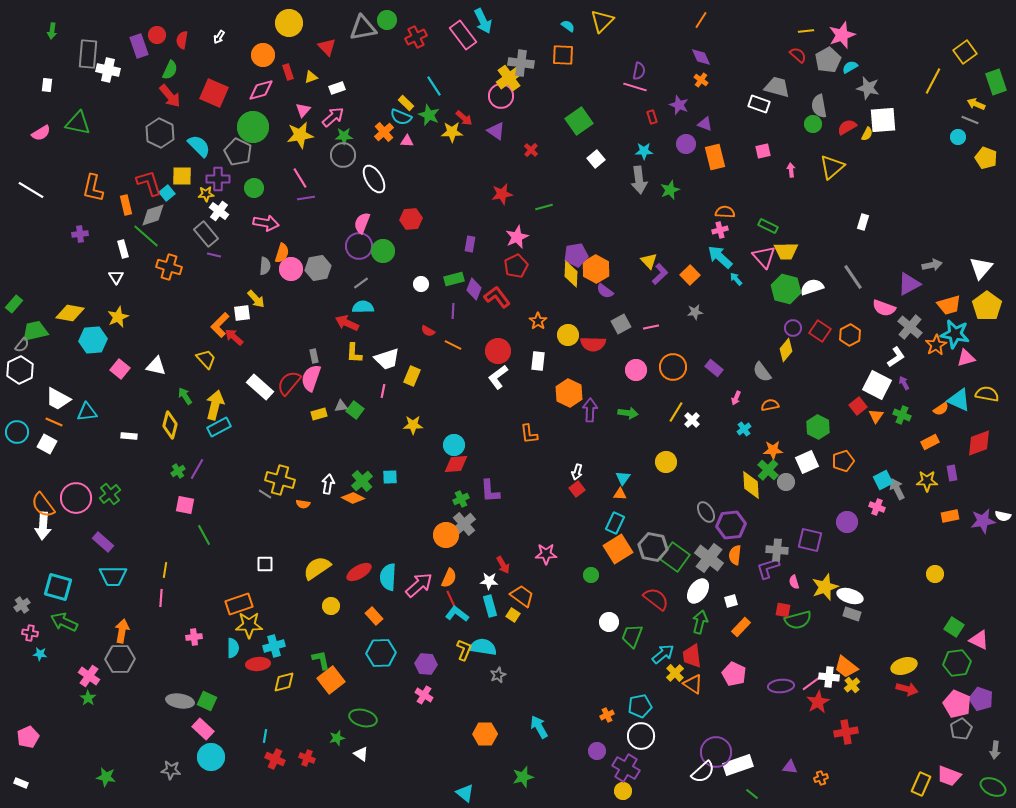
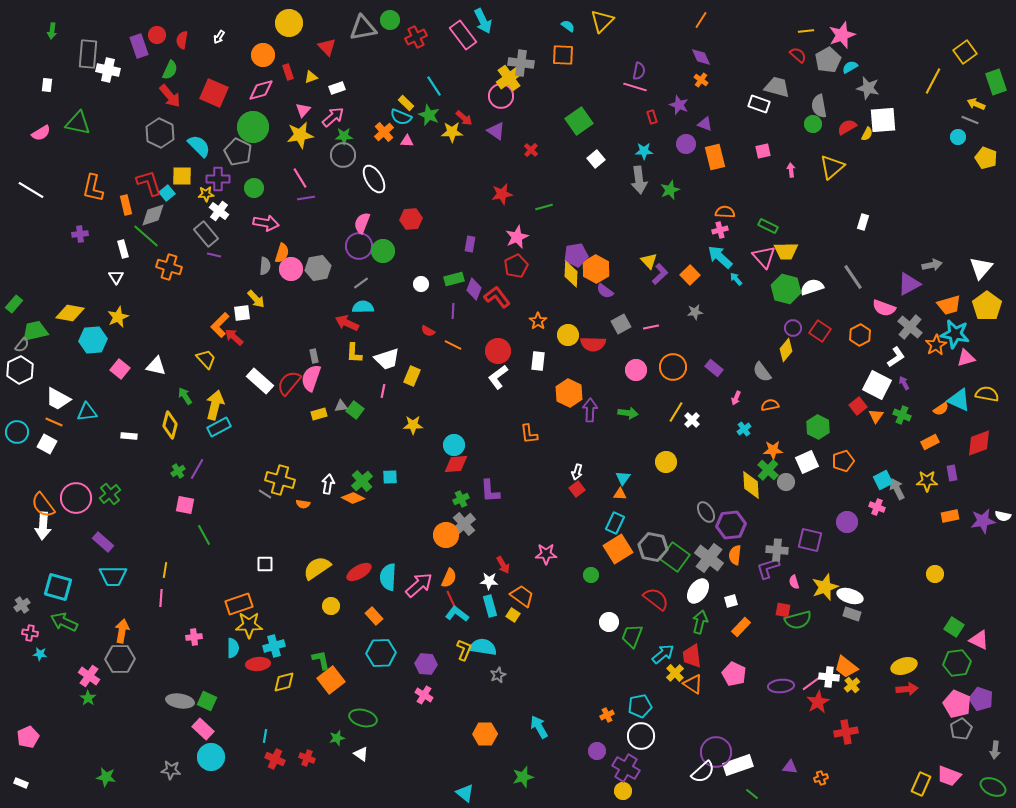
green circle at (387, 20): moved 3 px right
orange hexagon at (850, 335): moved 10 px right
white rectangle at (260, 387): moved 6 px up
red arrow at (907, 689): rotated 20 degrees counterclockwise
